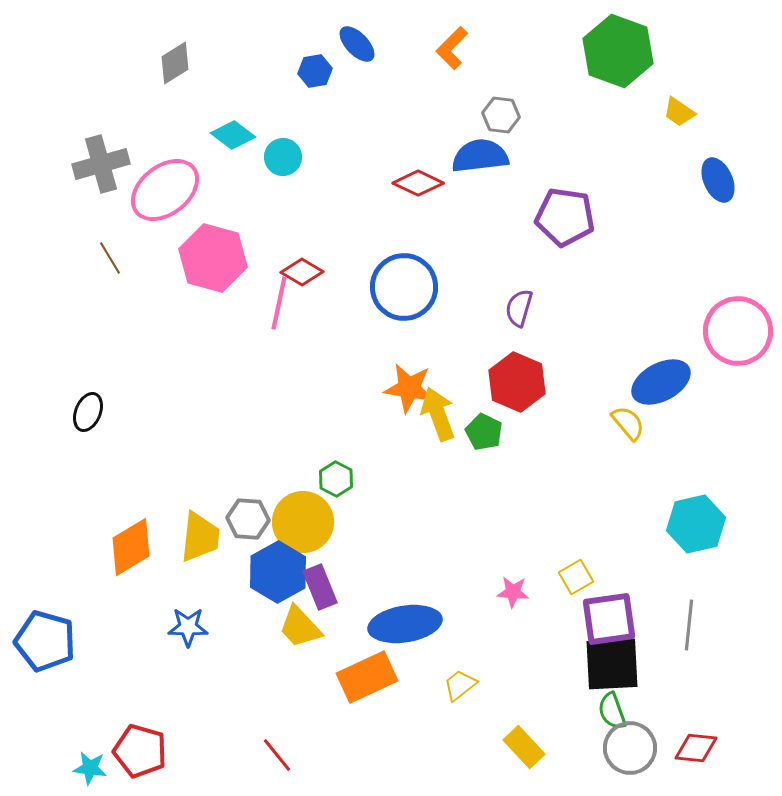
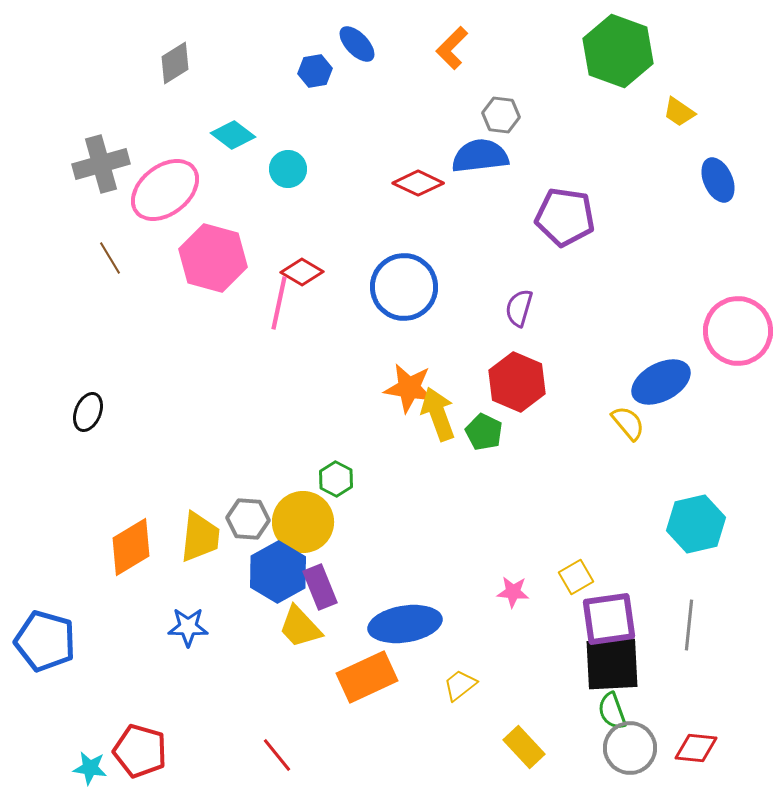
cyan circle at (283, 157): moved 5 px right, 12 px down
